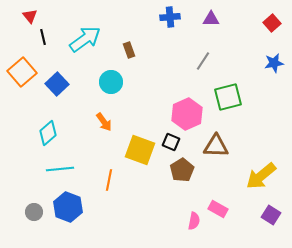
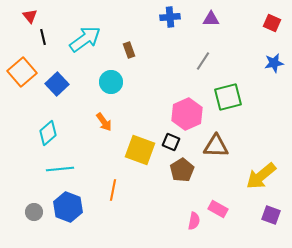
red square: rotated 24 degrees counterclockwise
orange line: moved 4 px right, 10 px down
purple square: rotated 12 degrees counterclockwise
